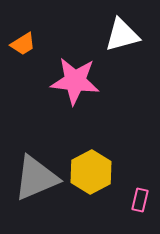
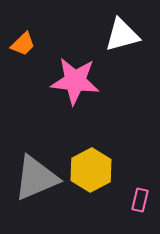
orange trapezoid: rotated 12 degrees counterclockwise
yellow hexagon: moved 2 px up
